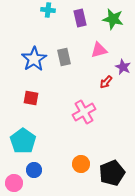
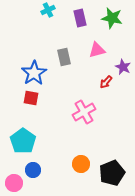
cyan cross: rotated 32 degrees counterclockwise
green star: moved 1 px left, 1 px up
pink triangle: moved 2 px left
blue star: moved 14 px down
blue circle: moved 1 px left
